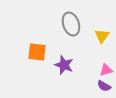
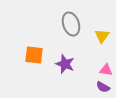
orange square: moved 3 px left, 3 px down
purple star: moved 1 px right, 1 px up
pink triangle: rotated 24 degrees clockwise
purple semicircle: moved 1 px left, 1 px down
